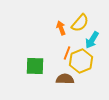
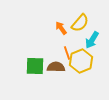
orange arrow: rotated 16 degrees counterclockwise
orange line: rotated 40 degrees counterclockwise
brown semicircle: moved 9 px left, 12 px up
